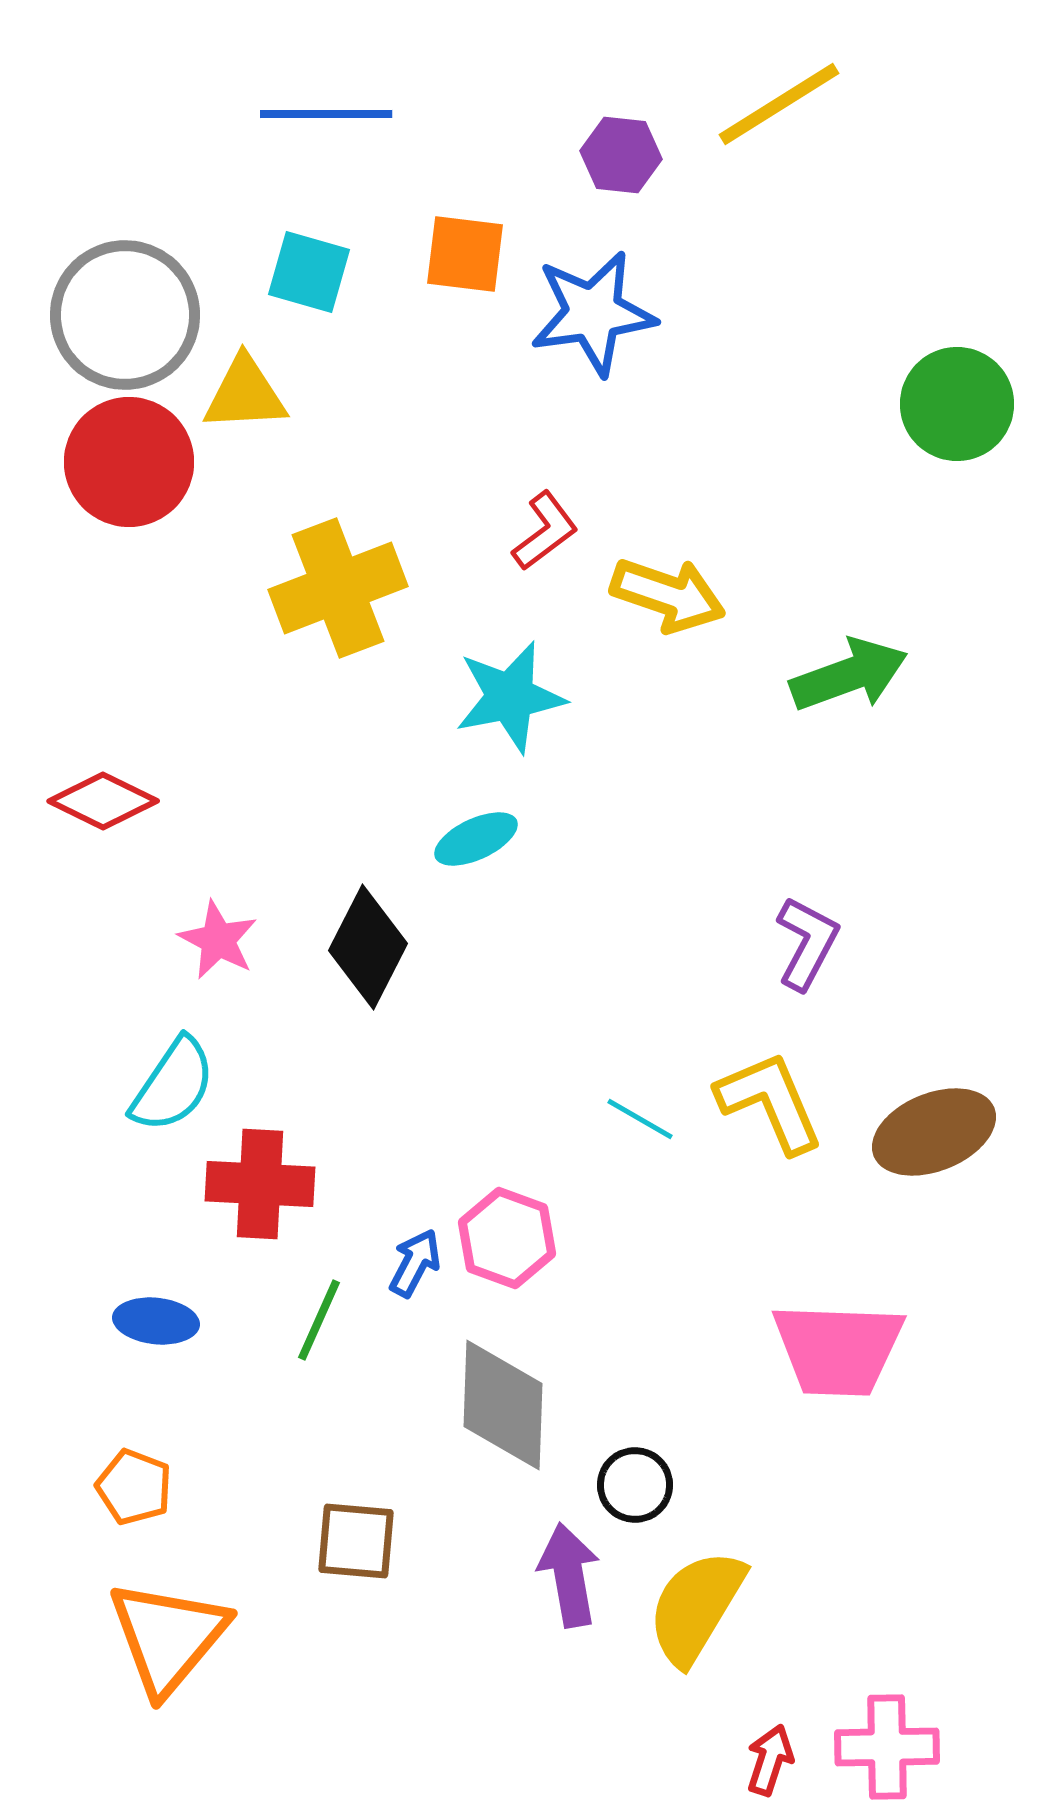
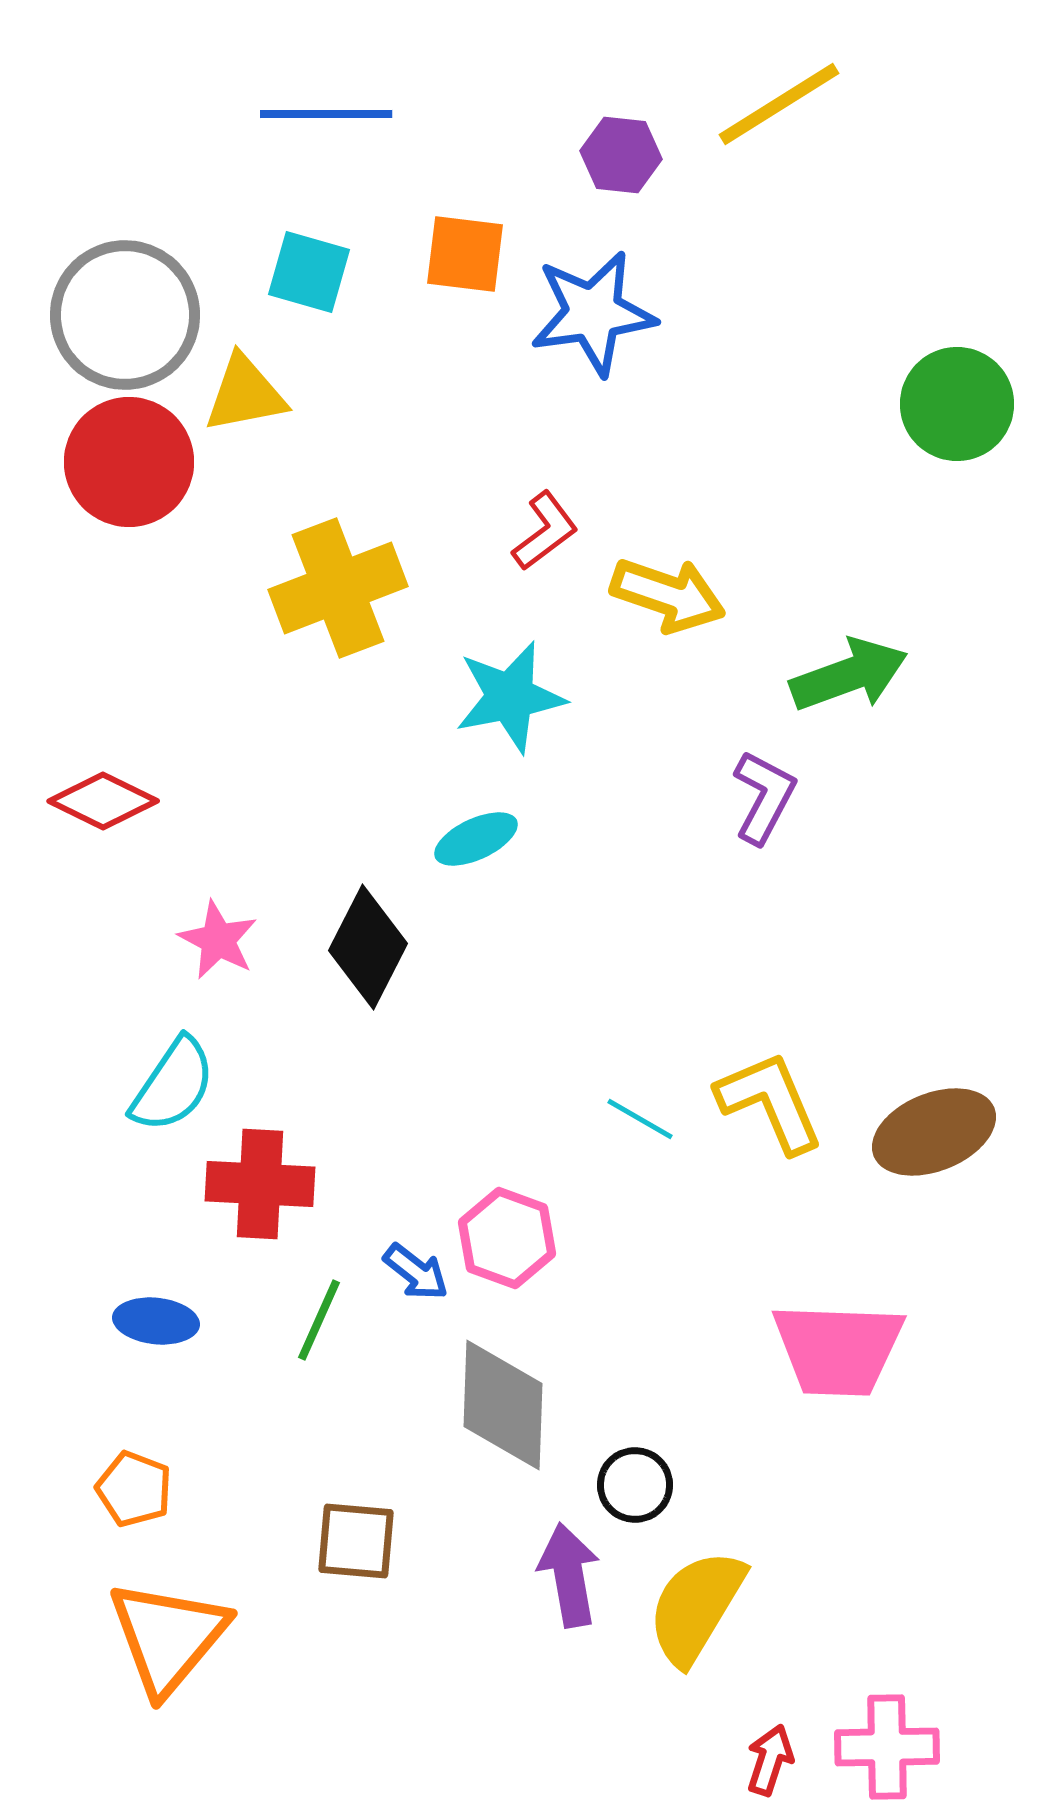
yellow triangle: rotated 8 degrees counterclockwise
purple L-shape: moved 43 px left, 146 px up
blue arrow: moved 1 px right, 9 px down; rotated 100 degrees clockwise
orange pentagon: moved 2 px down
